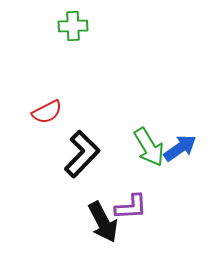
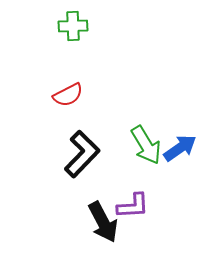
red semicircle: moved 21 px right, 17 px up
green arrow: moved 3 px left, 2 px up
purple L-shape: moved 2 px right, 1 px up
